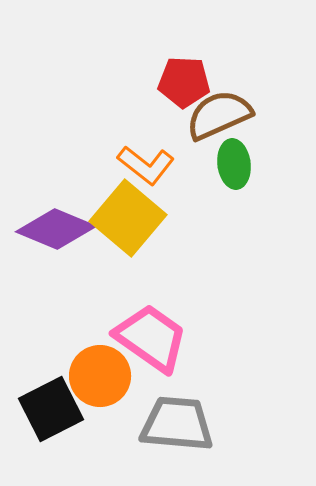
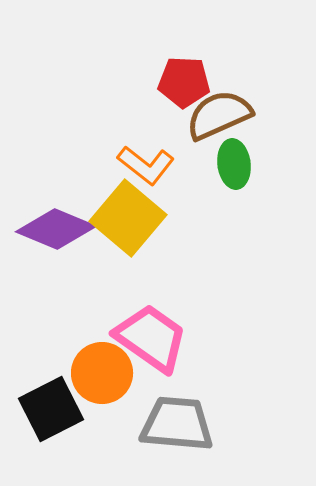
orange circle: moved 2 px right, 3 px up
